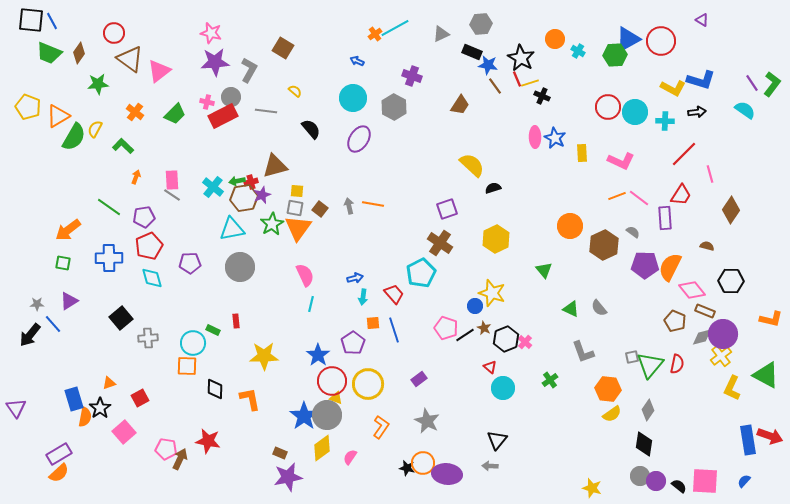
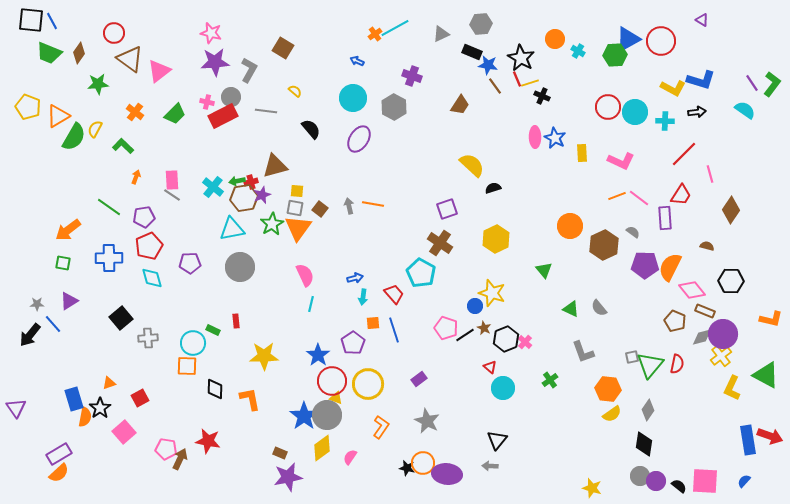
cyan pentagon at (421, 273): rotated 16 degrees counterclockwise
